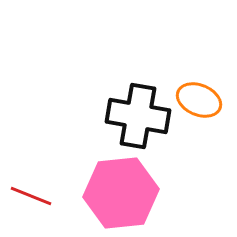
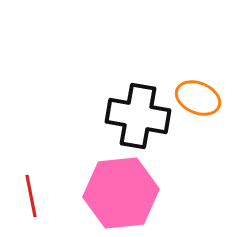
orange ellipse: moved 1 px left, 2 px up
red line: rotated 57 degrees clockwise
